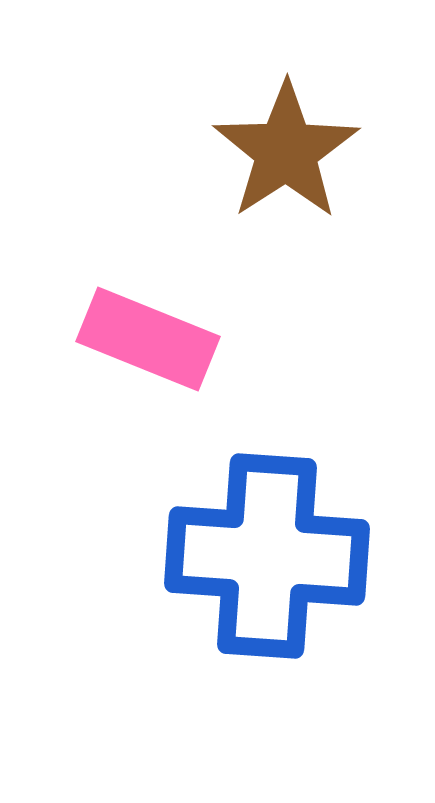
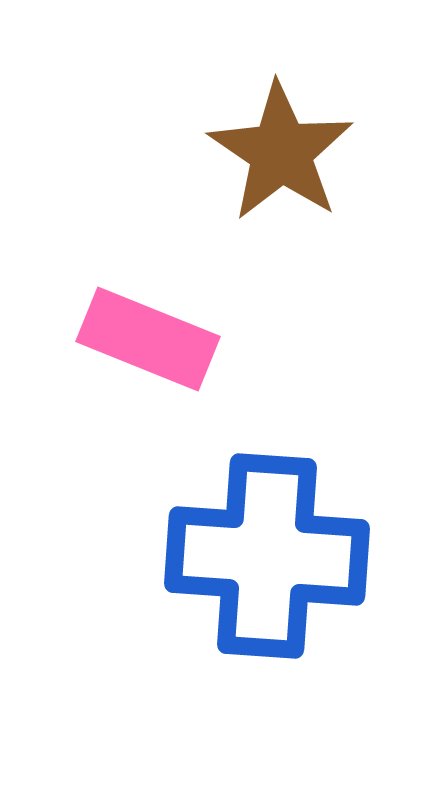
brown star: moved 5 px left, 1 px down; rotated 5 degrees counterclockwise
